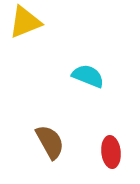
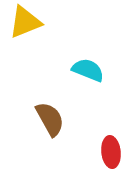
cyan semicircle: moved 6 px up
brown semicircle: moved 23 px up
